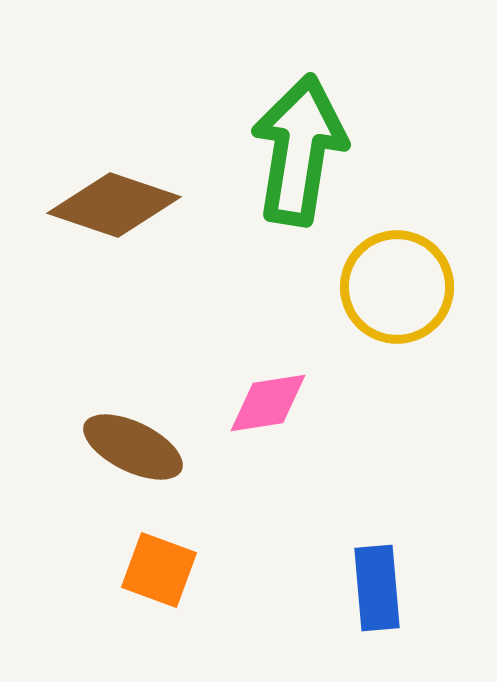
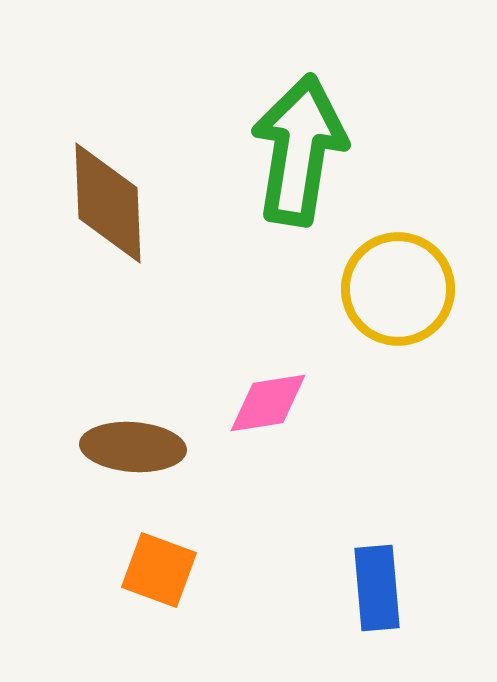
brown diamond: moved 6 px left, 2 px up; rotated 69 degrees clockwise
yellow circle: moved 1 px right, 2 px down
brown ellipse: rotated 22 degrees counterclockwise
